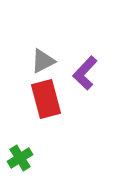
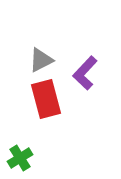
gray triangle: moved 2 px left, 1 px up
